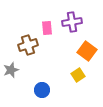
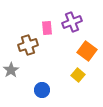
purple cross: rotated 12 degrees counterclockwise
gray star: rotated 14 degrees counterclockwise
yellow square: rotated 16 degrees counterclockwise
